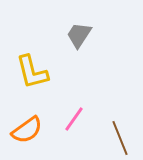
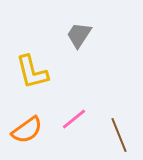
pink line: rotated 16 degrees clockwise
brown line: moved 1 px left, 3 px up
